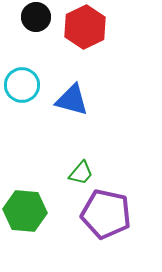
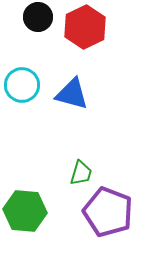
black circle: moved 2 px right
blue triangle: moved 6 px up
green trapezoid: rotated 24 degrees counterclockwise
purple pentagon: moved 2 px right, 2 px up; rotated 9 degrees clockwise
